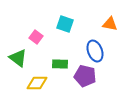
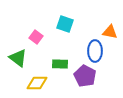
orange triangle: moved 8 px down
blue ellipse: rotated 20 degrees clockwise
purple pentagon: rotated 15 degrees clockwise
